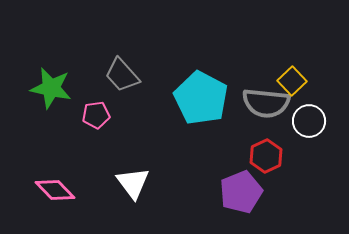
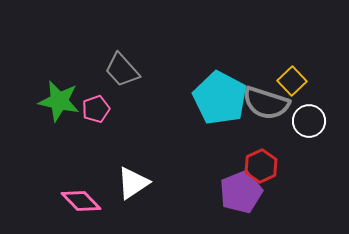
gray trapezoid: moved 5 px up
green star: moved 8 px right, 13 px down
cyan pentagon: moved 19 px right
gray semicircle: rotated 12 degrees clockwise
pink pentagon: moved 6 px up; rotated 12 degrees counterclockwise
red hexagon: moved 5 px left, 10 px down
white triangle: rotated 33 degrees clockwise
pink diamond: moved 26 px right, 11 px down
